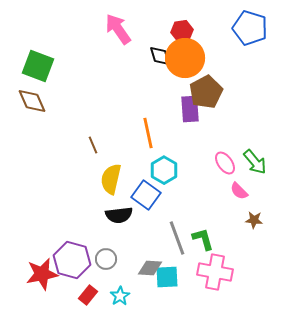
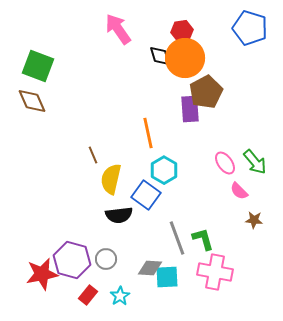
brown line: moved 10 px down
